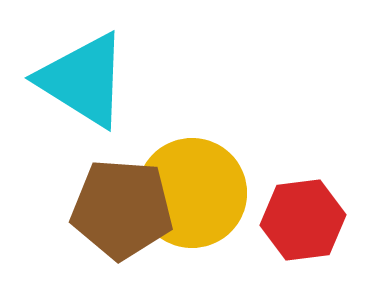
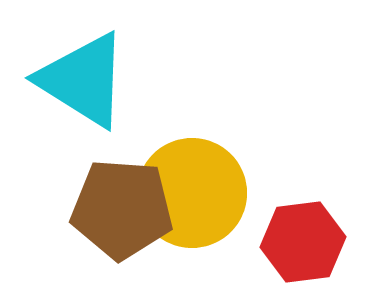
red hexagon: moved 22 px down
